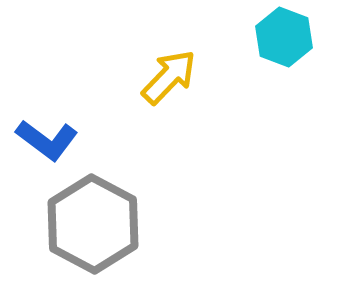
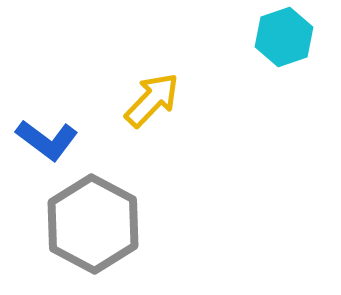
cyan hexagon: rotated 20 degrees clockwise
yellow arrow: moved 17 px left, 23 px down
